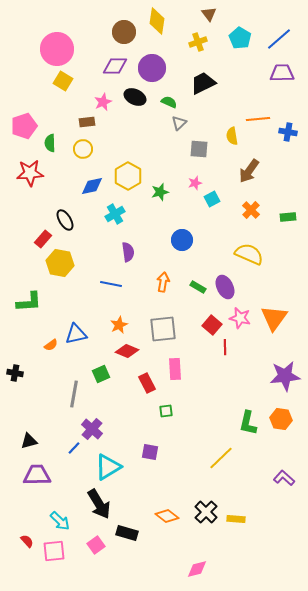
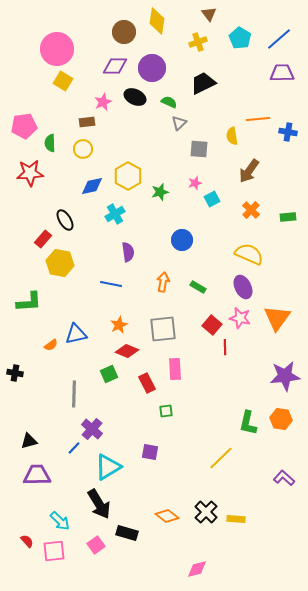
pink pentagon at (24, 126): rotated 10 degrees clockwise
purple ellipse at (225, 287): moved 18 px right
orange triangle at (274, 318): moved 3 px right
green square at (101, 374): moved 8 px right
gray line at (74, 394): rotated 8 degrees counterclockwise
